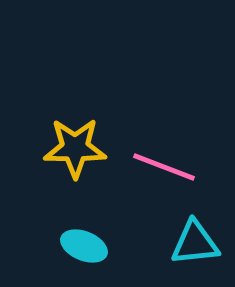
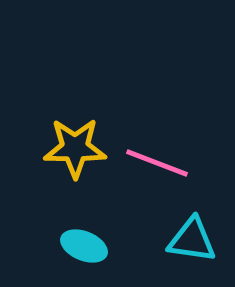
pink line: moved 7 px left, 4 px up
cyan triangle: moved 3 px left, 3 px up; rotated 14 degrees clockwise
